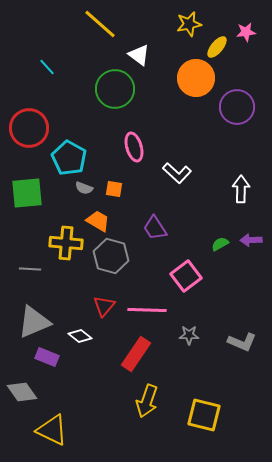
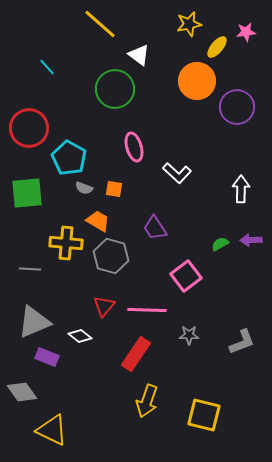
orange circle: moved 1 px right, 3 px down
gray L-shape: rotated 44 degrees counterclockwise
